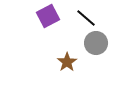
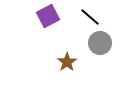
black line: moved 4 px right, 1 px up
gray circle: moved 4 px right
